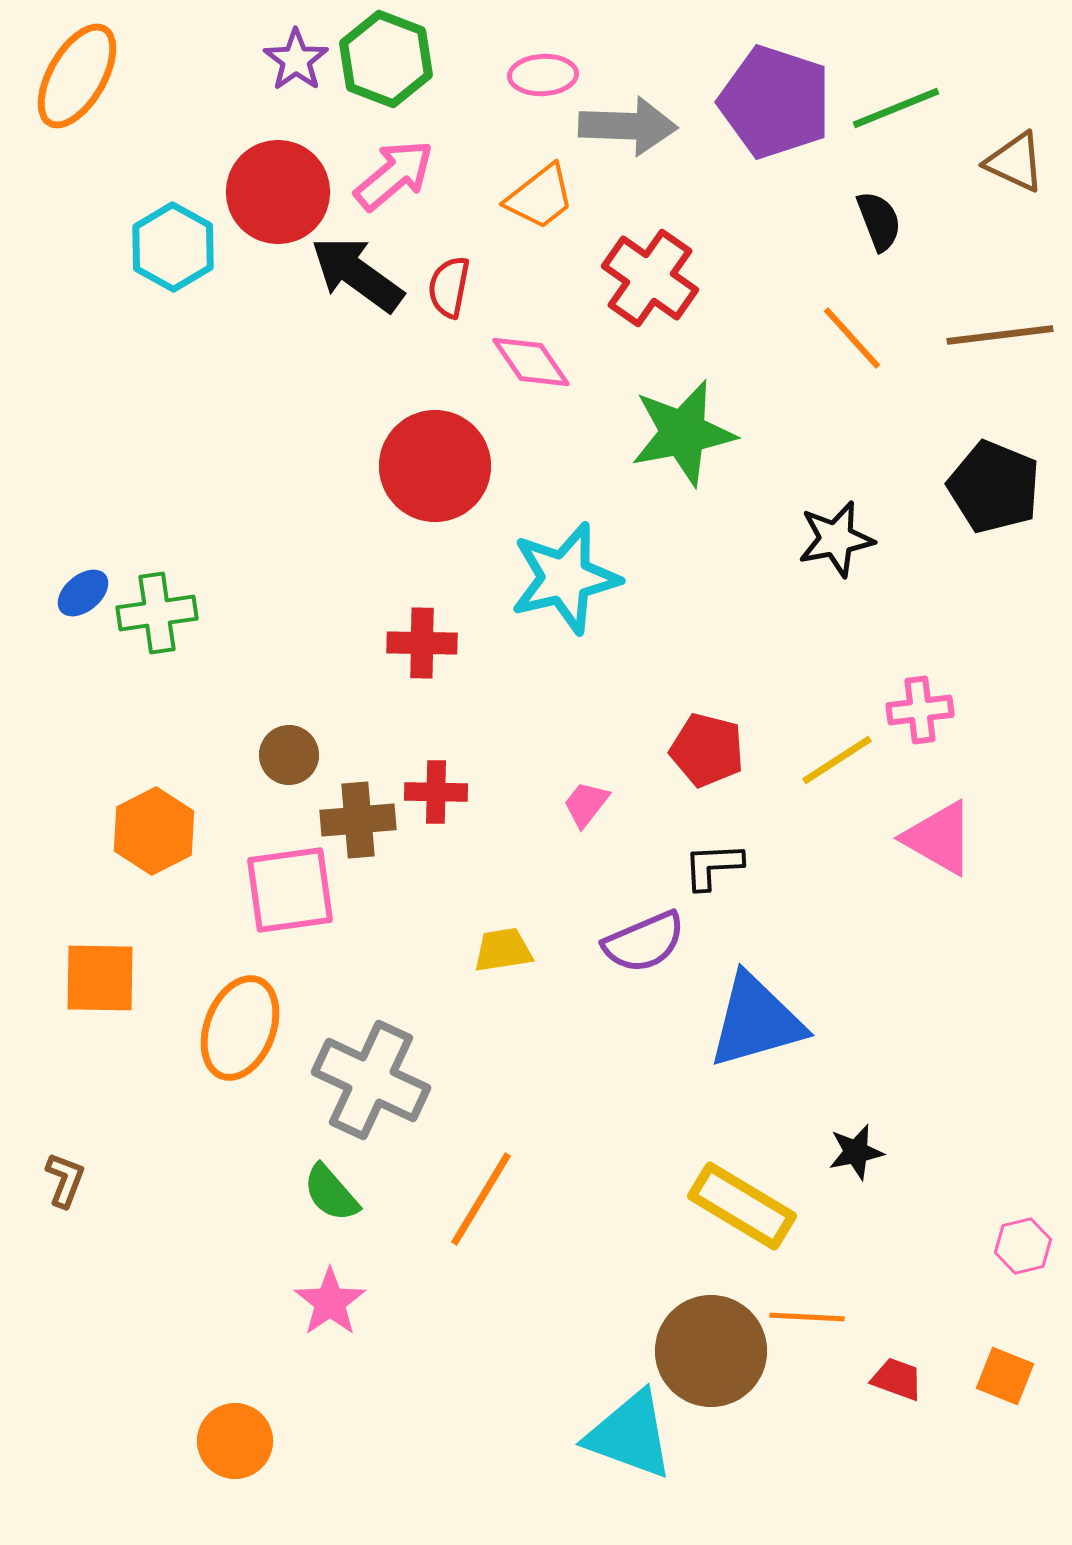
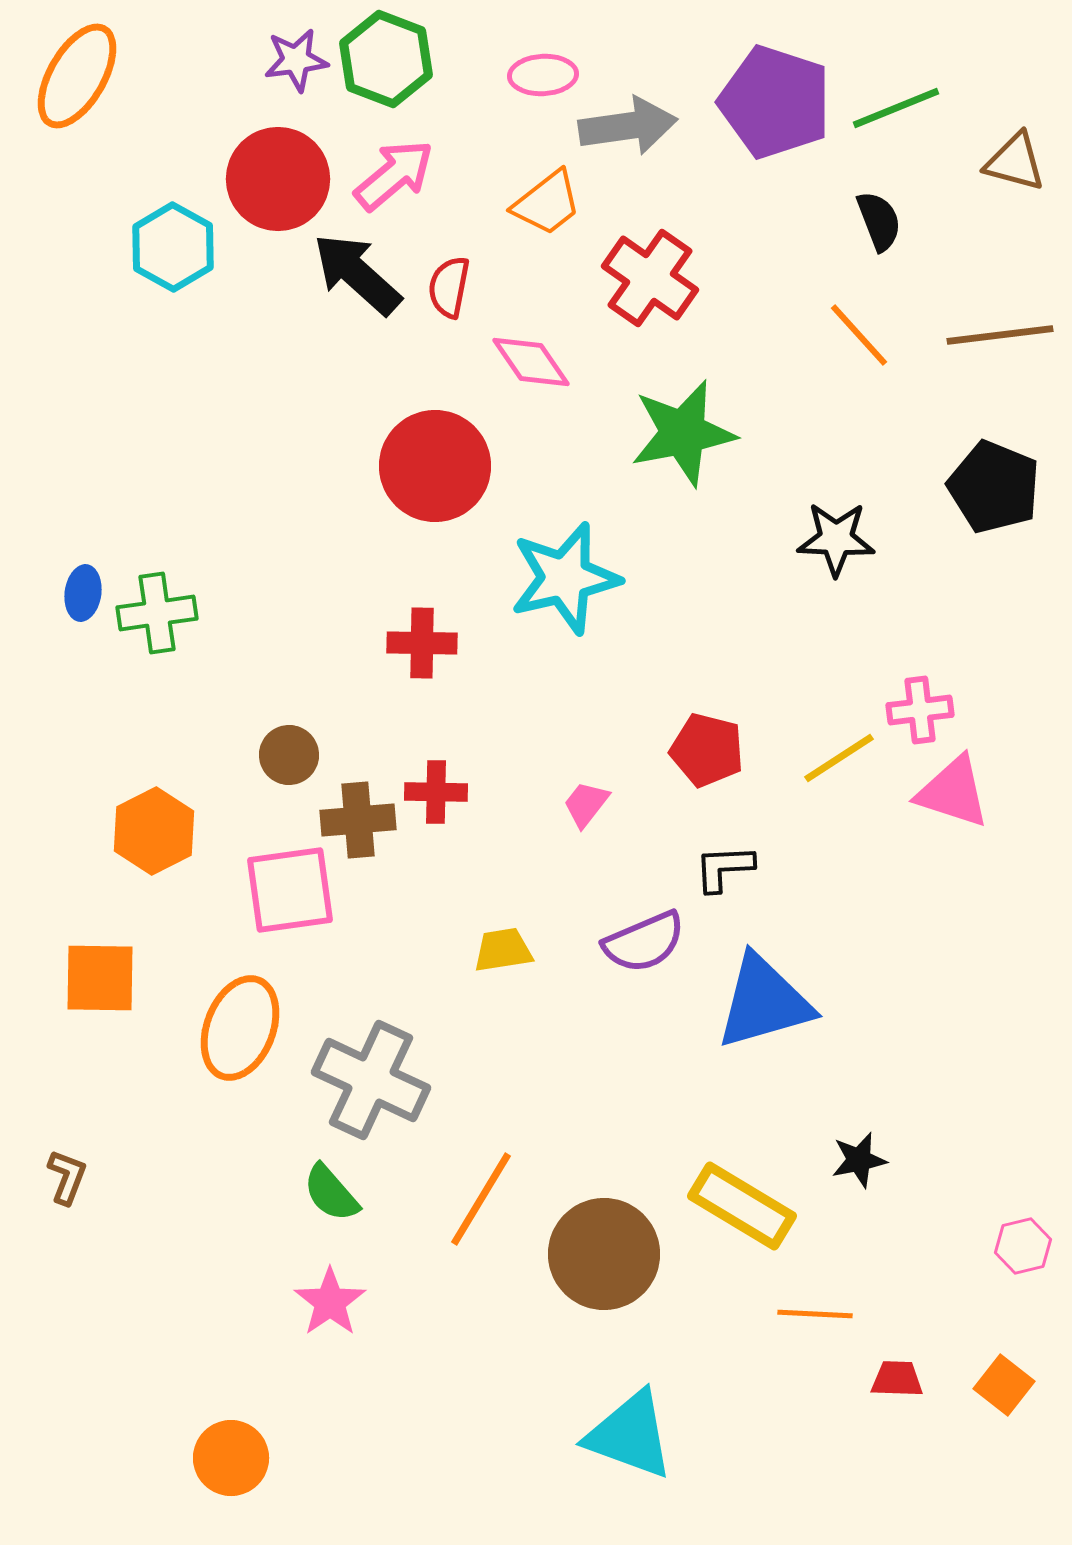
purple star at (296, 60): rotated 28 degrees clockwise
gray arrow at (628, 126): rotated 10 degrees counterclockwise
brown triangle at (1015, 162): rotated 10 degrees counterclockwise
red circle at (278, 192): moved 13 px up
orange trapezoid at (540, 197): moved 7 px right, 6 px down
black arrow at (357, 274): rotated 6 degrees clockwise
orange line at (852, 338): moved 7 px right, 3 px up
black star at (836, 539): rotated 14 degrees clockwise
blue ellipse at (83, 593): rotated 42 degrees counterclockwise
yellow line at (837, 760): moved 2 px right, 2 px up
pink triangle at (939, 838): moved 14 px right, 46 px up; rotated 12 degrees counterclockwise
black L-shape at (713, 866): moved 11 px right, 2 px down
blue triangle at (756, 1021): moved 8 px right, 19 px up
black star at (856, 1152): moved 3 px right, 8 px down
brown L-shape at (65, 1180): moved 2 px right, 3 px up
orange line at (807, 1317): moved 8 px right, 3 px up
brown circle at (711, 1351): moved 107 px left, 97 px up
orange square at (1005, 1376): moved 1 px left, 9 px down; rotated 16 degrees clockwise
red trapezoid at (897, 1379): rotated 18 degrees counterclockwise
orange circle at (235, 1441): moved 4 px left, 17 px down
